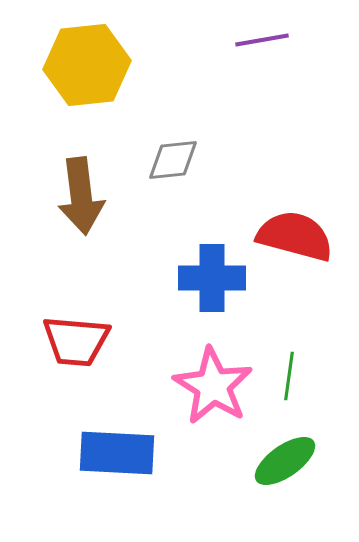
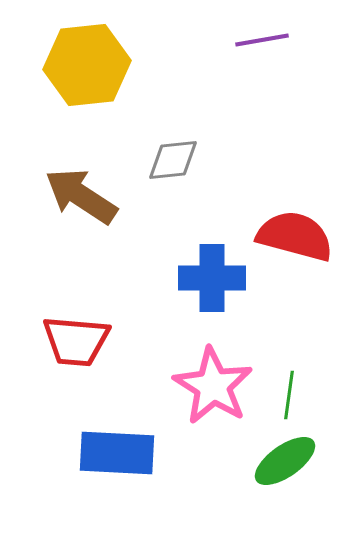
brown arrow: rotated 130 degrees clockwise
green line: moved 19 px down
